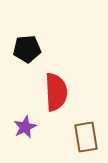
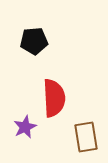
black pentagon: moved 7 px right, 8 px up
red semicircle: moved 2 px left, 6 px down
